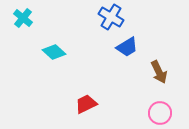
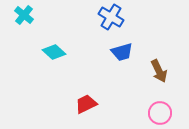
cyan cross: moved 1 px right, 3 px up
blue trapezoid: moved 5 px left, 5 px down; rotated 15 degrees clockwise
brown arrow: moved 1 px up
